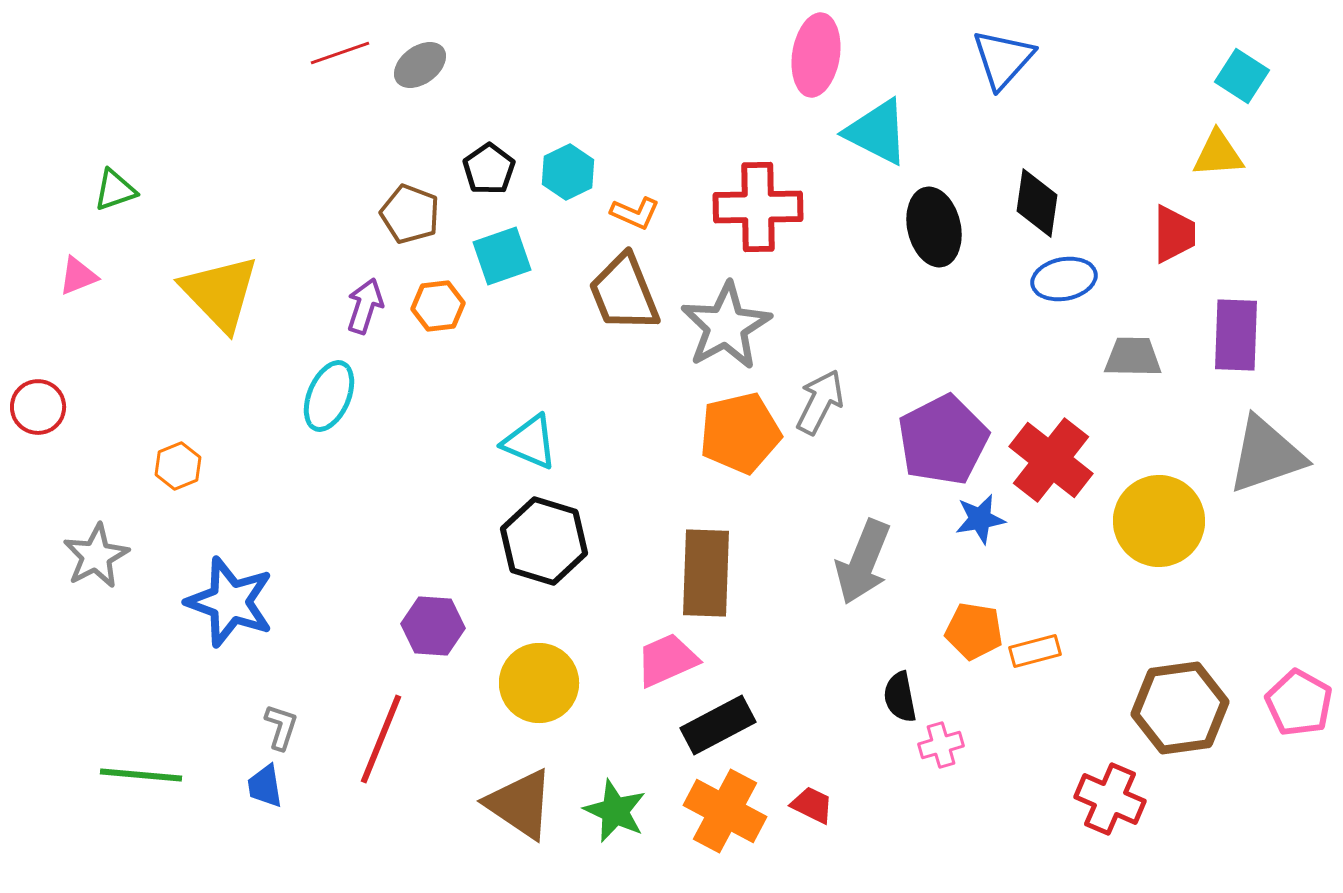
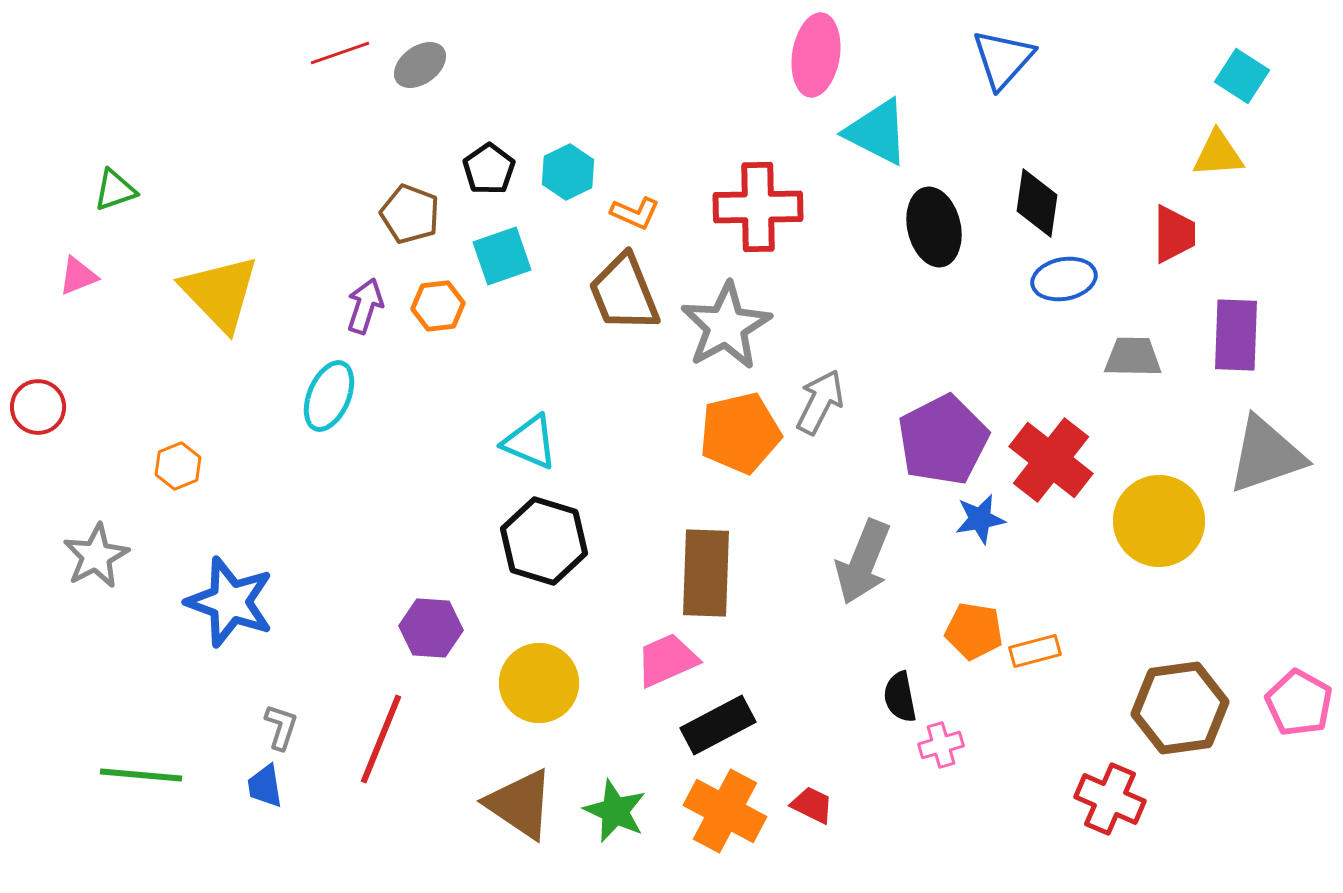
purple hexagon at (433, 626): moved 2 px left, 2 px down
